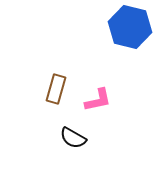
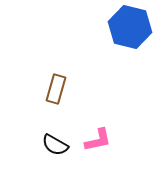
pink L-shape: moved 40 px down
black semicircle: moved 18 px left, 7 px down
